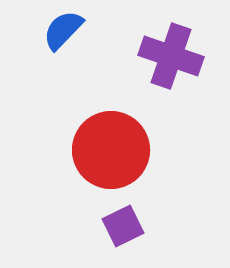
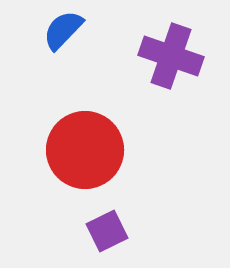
red circle: moved 26 px left
purple square: moved 16 px left, 5 px down
